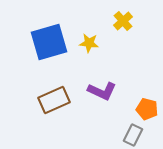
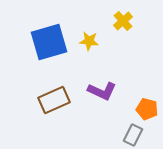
yellow star: moved 2 px up
